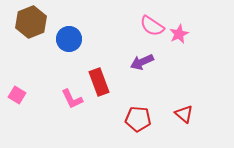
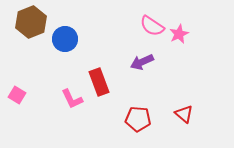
blue circle: moved 4 px left
